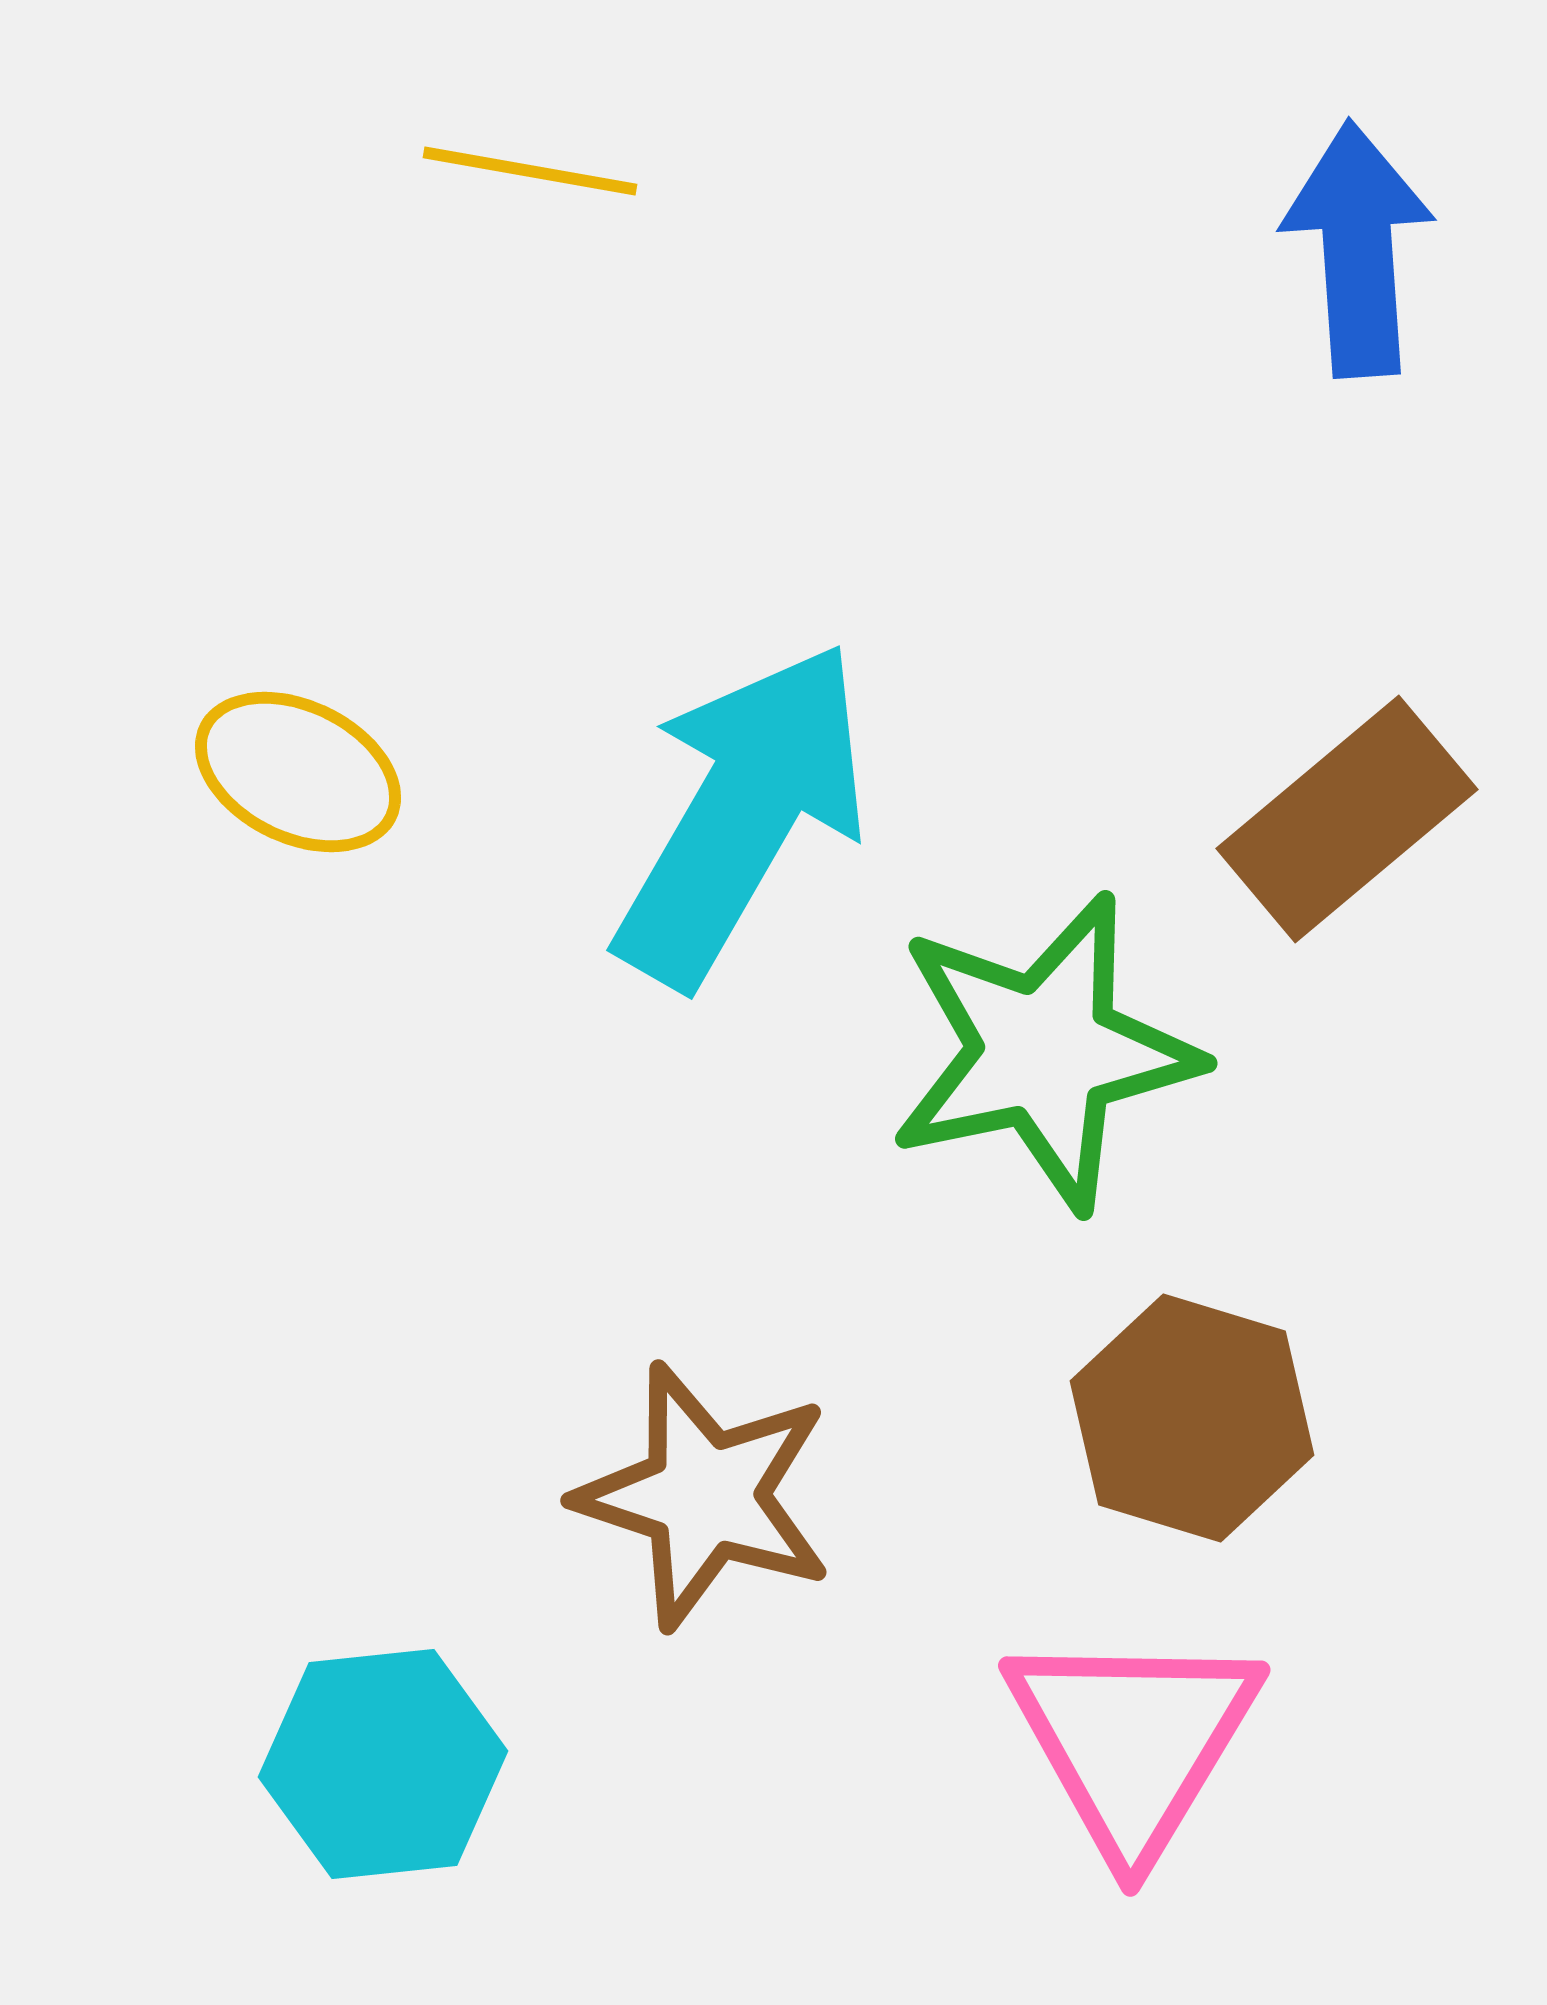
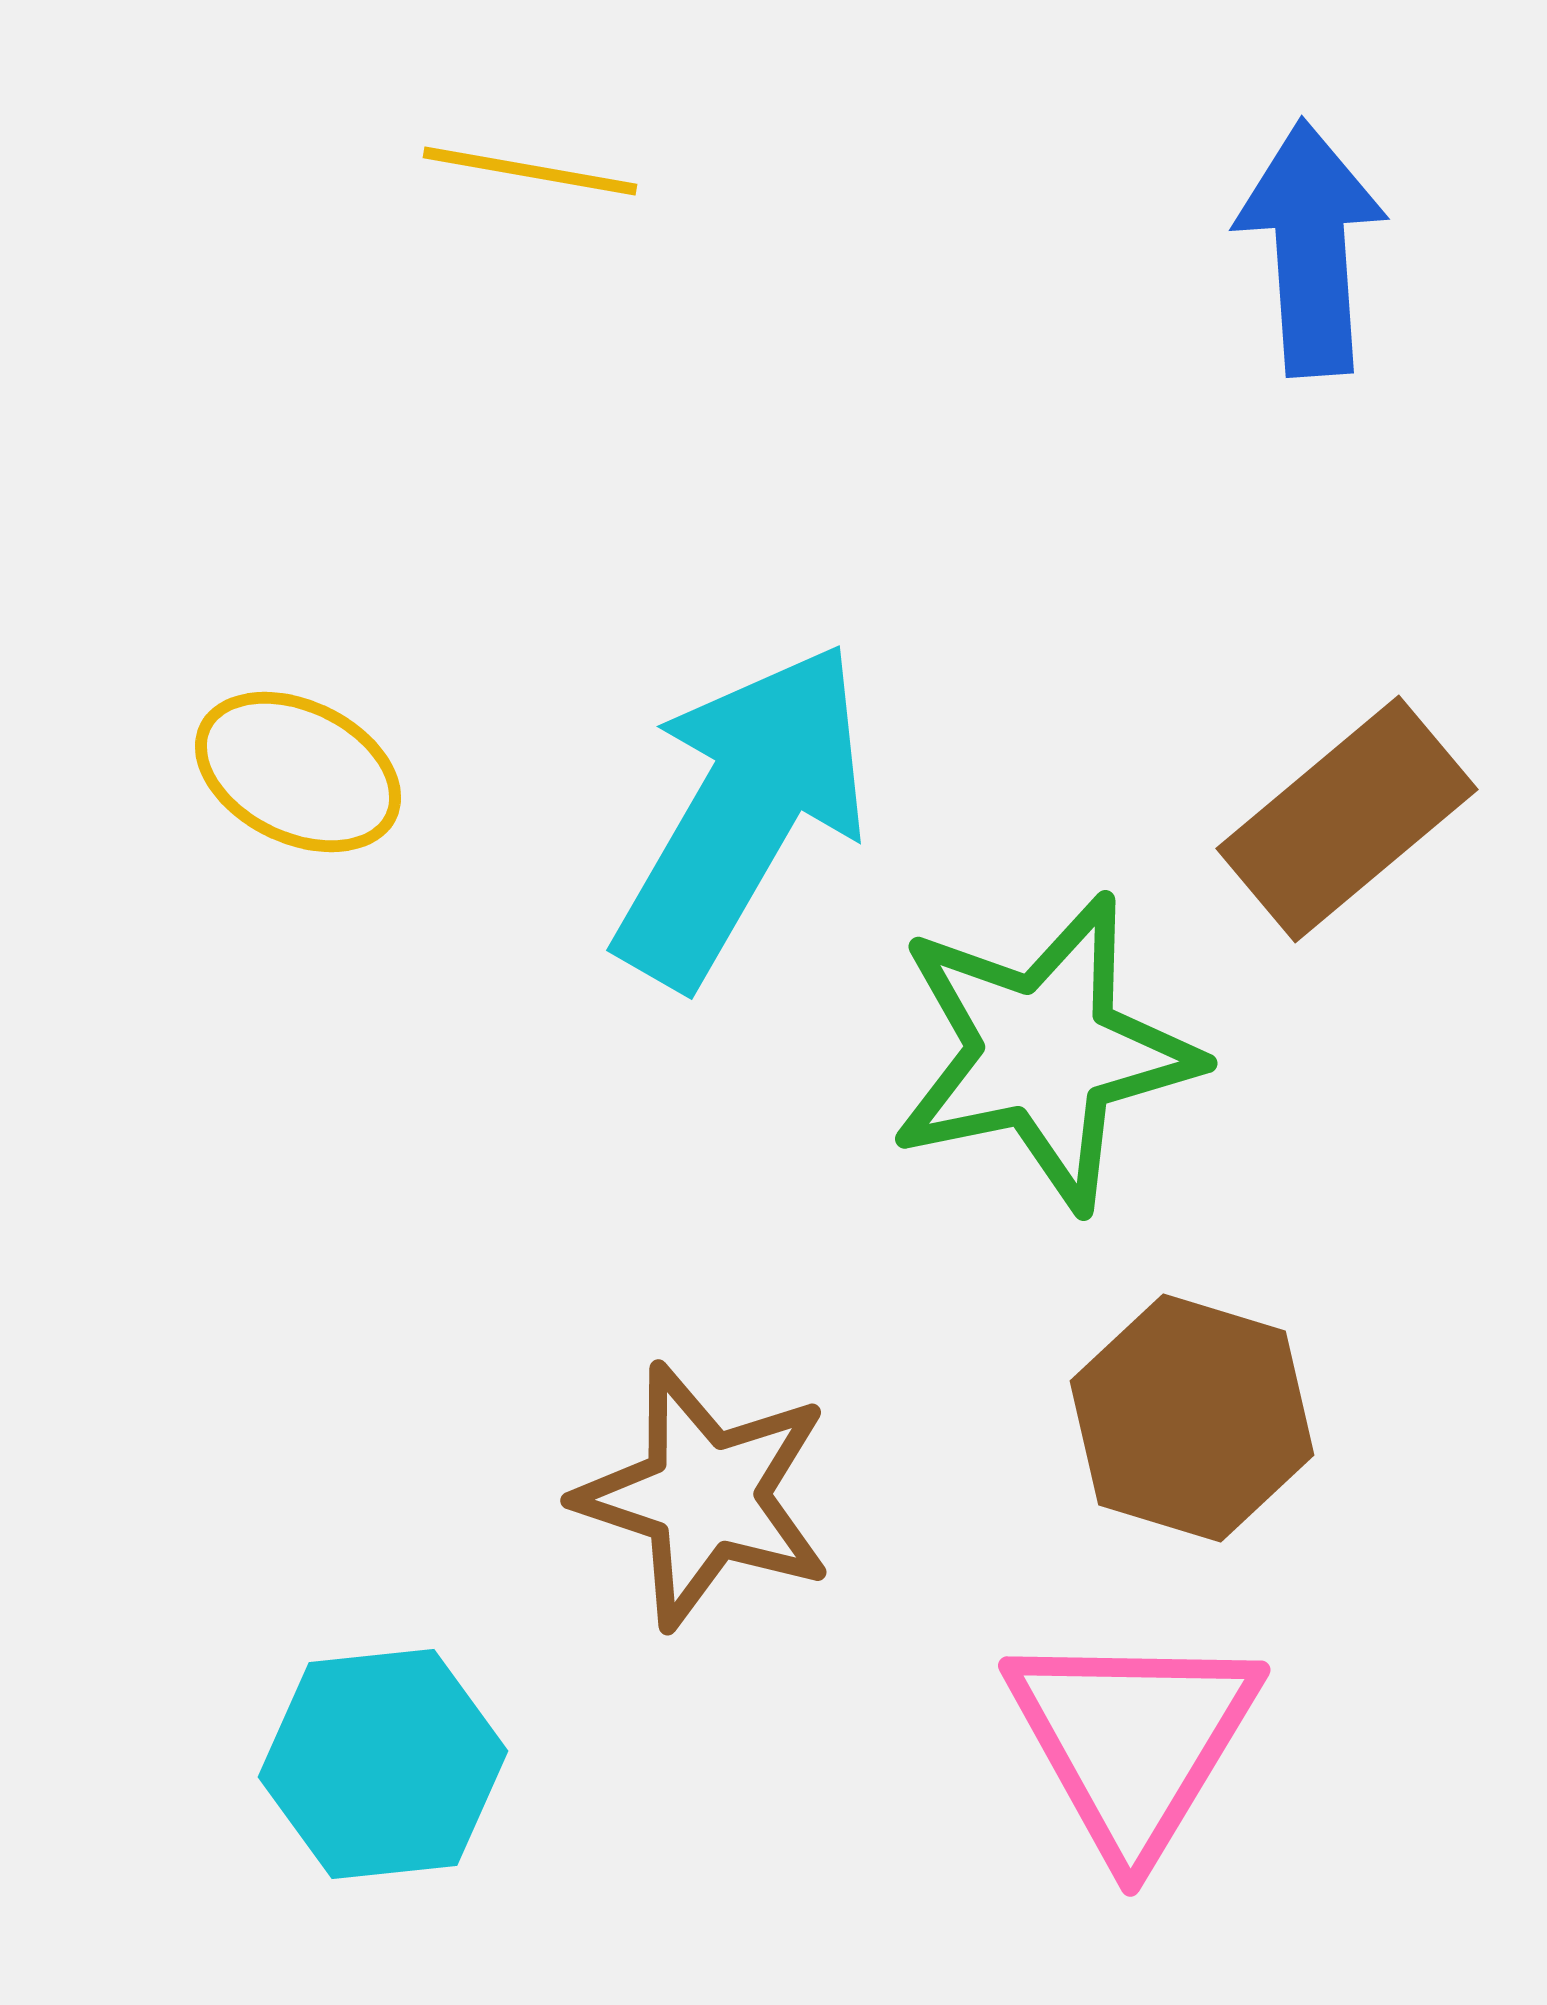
blue arrow: moved 47 px left, 1 px up
